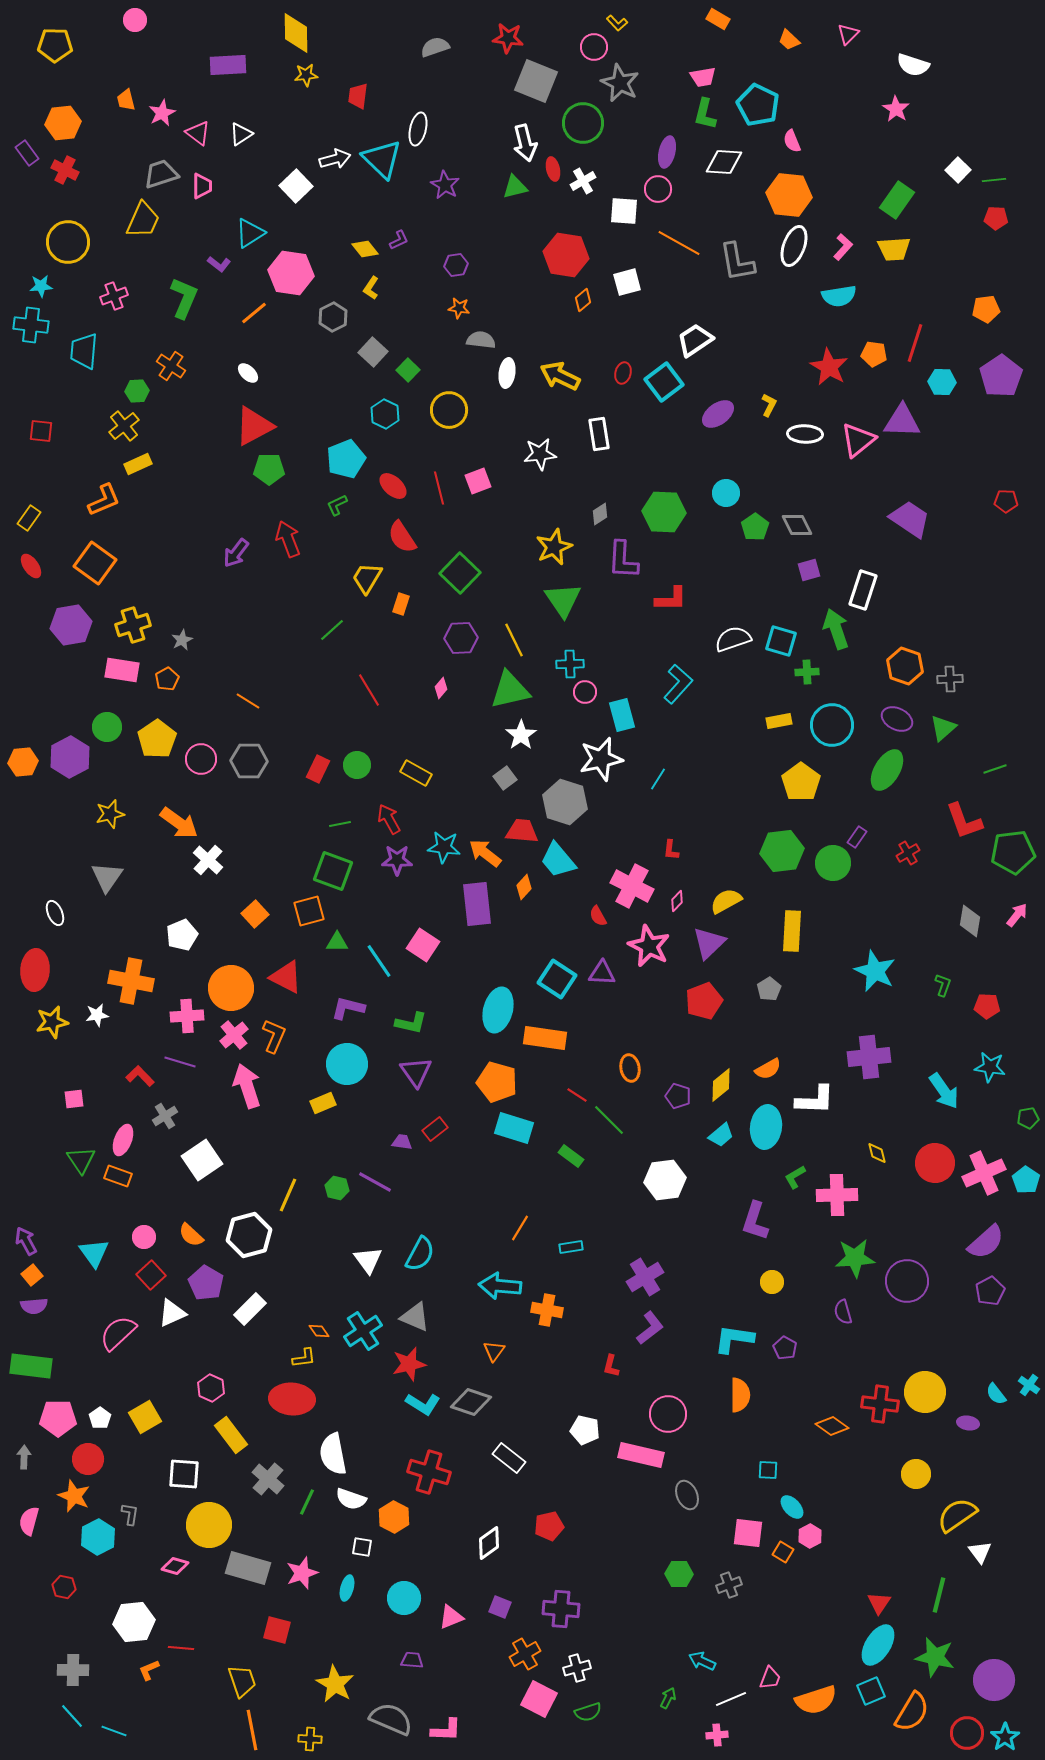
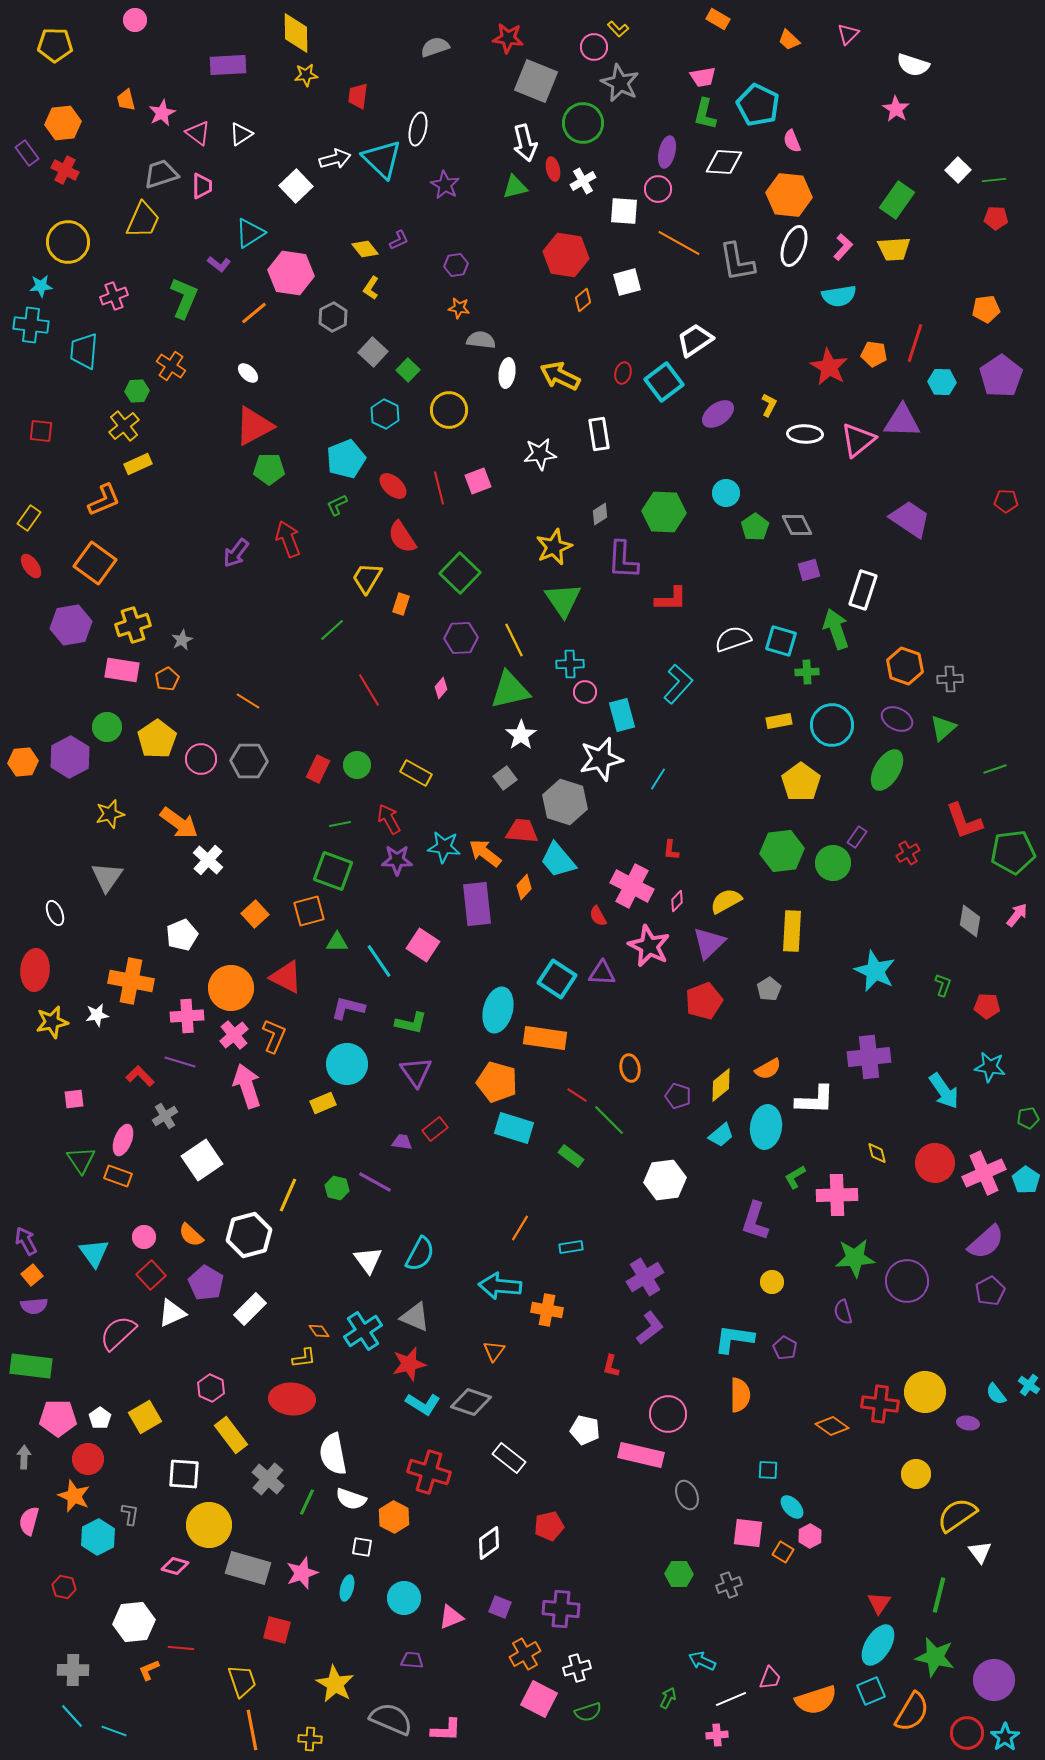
yellow L-shape at (617, 23): moved 1 px right, 6 px down
